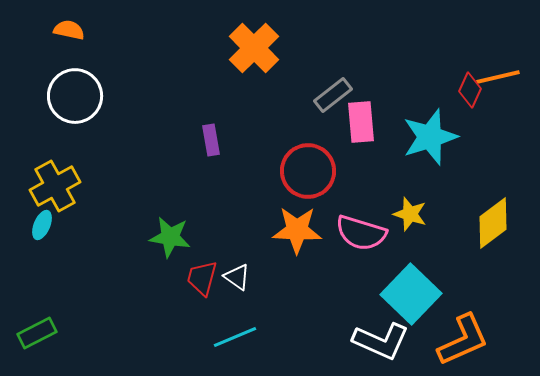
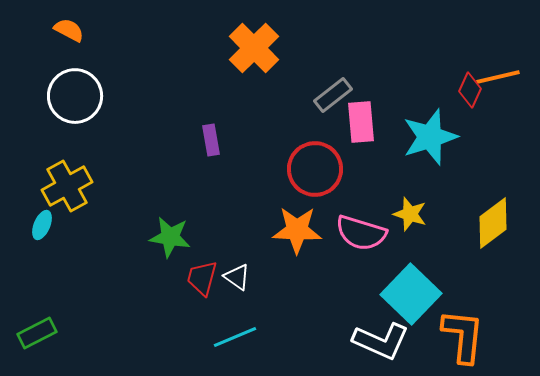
orange semicircle: rotated 16 degrees clockwise
red circle: moved 7 px right, 2 px up
yellow cross: moved 12 px right
orange L-shape: moved 4 px up; rotated 60 degrees counterclockwise
